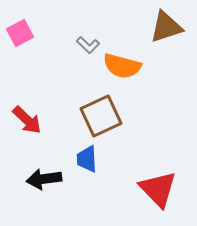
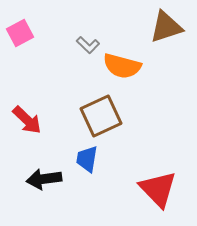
blue trapezoid: rotated 12 degrees clockwise
